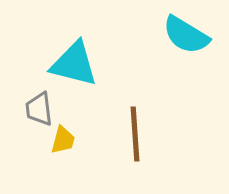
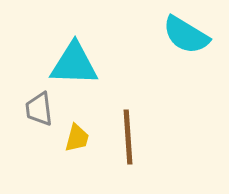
cyan triangle: rotated 12 degrees counterclockwise
brown line: moved 7 px left, 3 px down
yellow trapezoid: moved 14 px right, 2 px up
